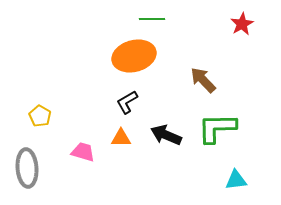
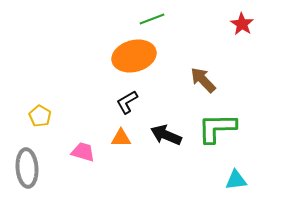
green line: rotated 20 degrees counterclockwise
red star: rotated 10 degrees counterclockwise
